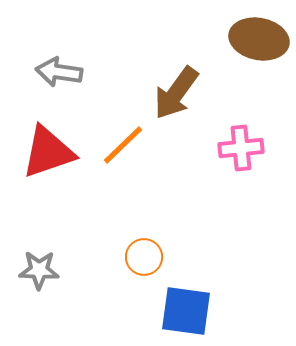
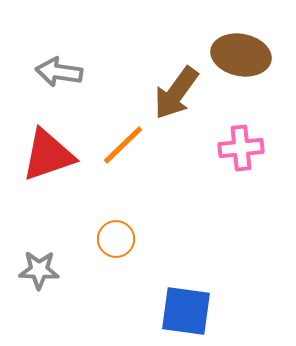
brown ellipse: moved 18 px left, 16 px down
red triangle: moved 3 px down
orange circle: moved 28 px left, 18 px up
